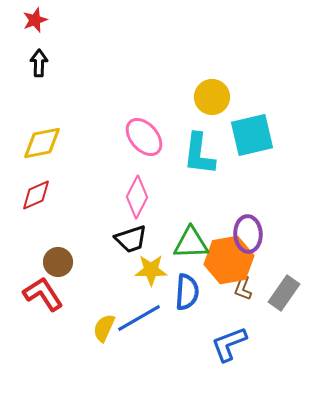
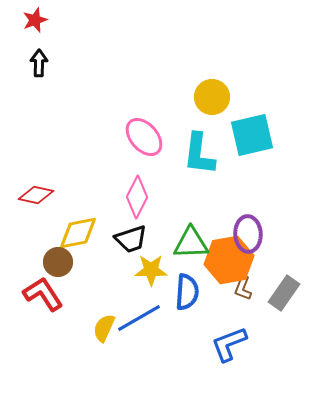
yellow diamond: moved 36 px right, 90 px down
red diamond: rotated 36 degrees clockwise
